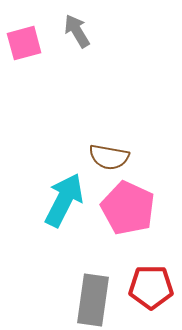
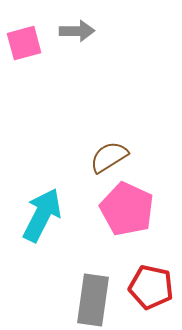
gray arrow: rotated 120 degrees clockwise
brown semicircle: rotated 138 degrees clockwise
cyan arrow: moved 22 px left, 15 px down
pink pentagon: moved 1 px left, 1 px down
red pentagon: rotated 12 degrees clockwise
